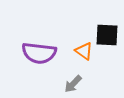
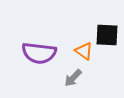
gray arrow: moved 6 px up
